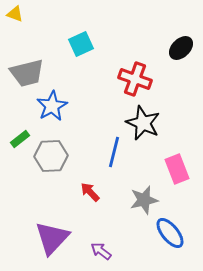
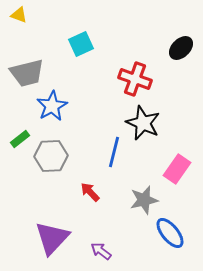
yellow triangle: moved 4 px right, 1 px down
pink rectangle: rotated 56 degrees clockwise
